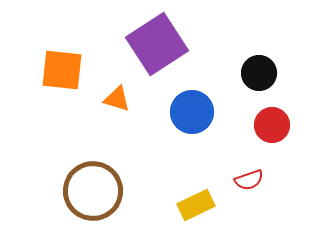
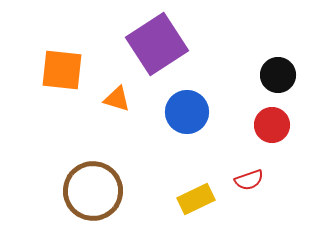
black circle: moved 19 px right, 2 px down
blue circle: moved 5 px left
yellow rectangle: moved 6 px up
